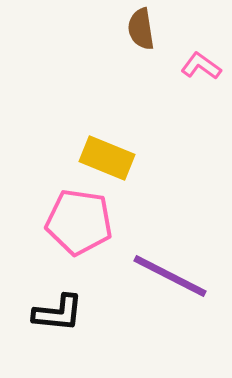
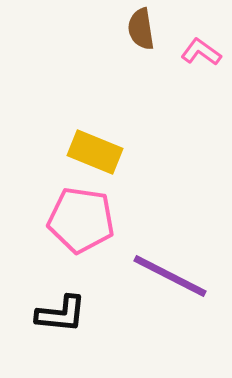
pink L-shape: moved 14 px up
yellow rectangle: moved 12 px left, 6 px up
pink pentagon: moved 2 px right, 2 px up
black L-shape: moved 3 px right, 1 px down
